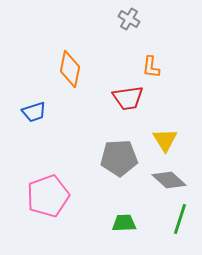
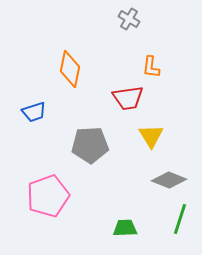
yellow triangle: moved 14 px left, 4 px up
gray pentagon: moved 29 px left, 13 px up
gray diamond: rotated 20 degrees counterclockwise
green trapezoid: moved 1 px right, 5 px down
